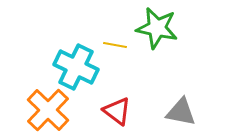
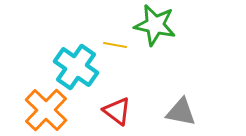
green star: moved 2 px left, 3 px up
cyan cross: rotated 9 degrees clockwise
orange cross: moved 2 px left
